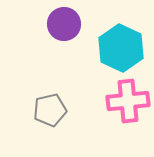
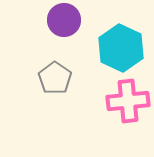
purple circle: moved 4 px up
gray pentagon: moved 5 px right, 32 px up; rotated 24 degrees counterclockwise
